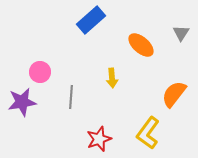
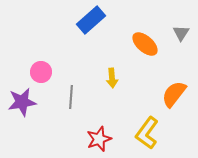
orange ellipse: moved 4 px right, 1 px up
pink circle: moved 1 px right
yellow L-shape: moved 1 px left
